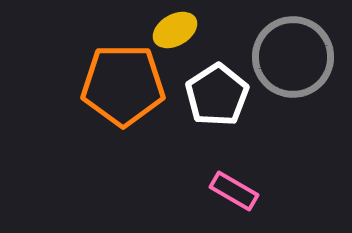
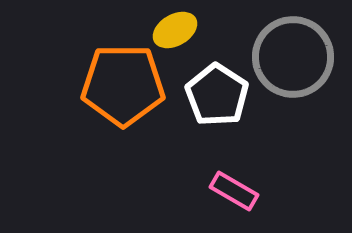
white pentagon: rotated 6 degrees counterclockwise
